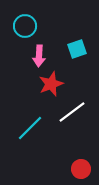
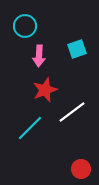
red star: moved 6 px left, 6 px down
